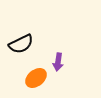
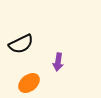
orange ellipse: moved 7 px left, 5 px down
